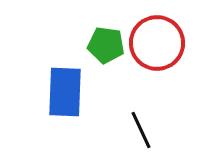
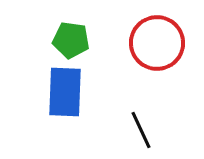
green pentagon: moved 35 px left, 5 px up
